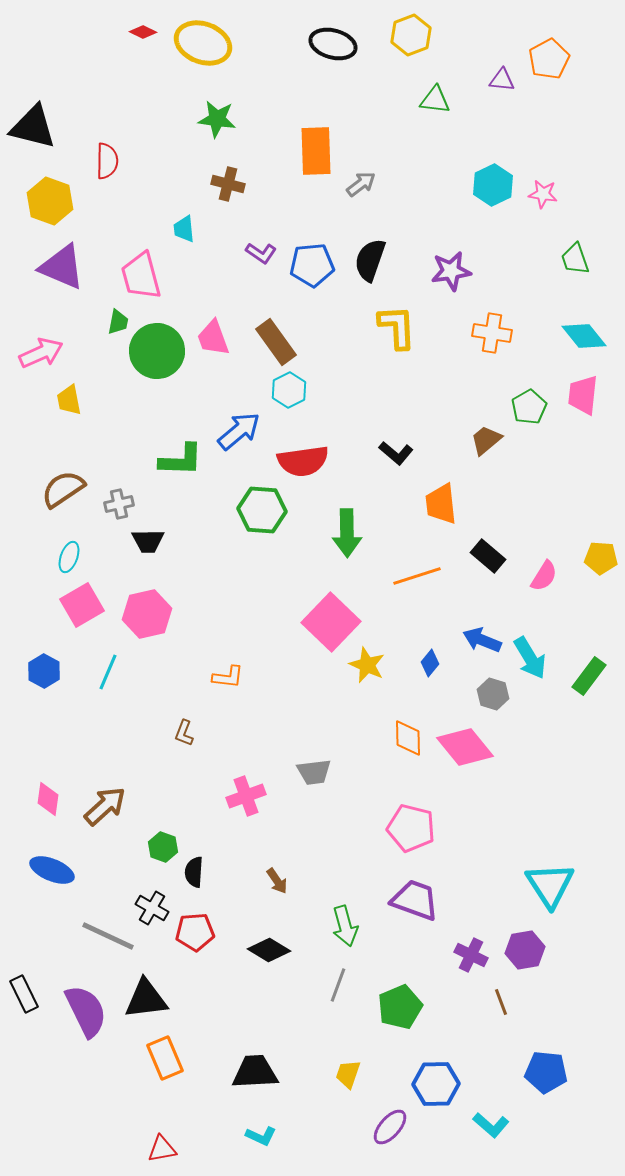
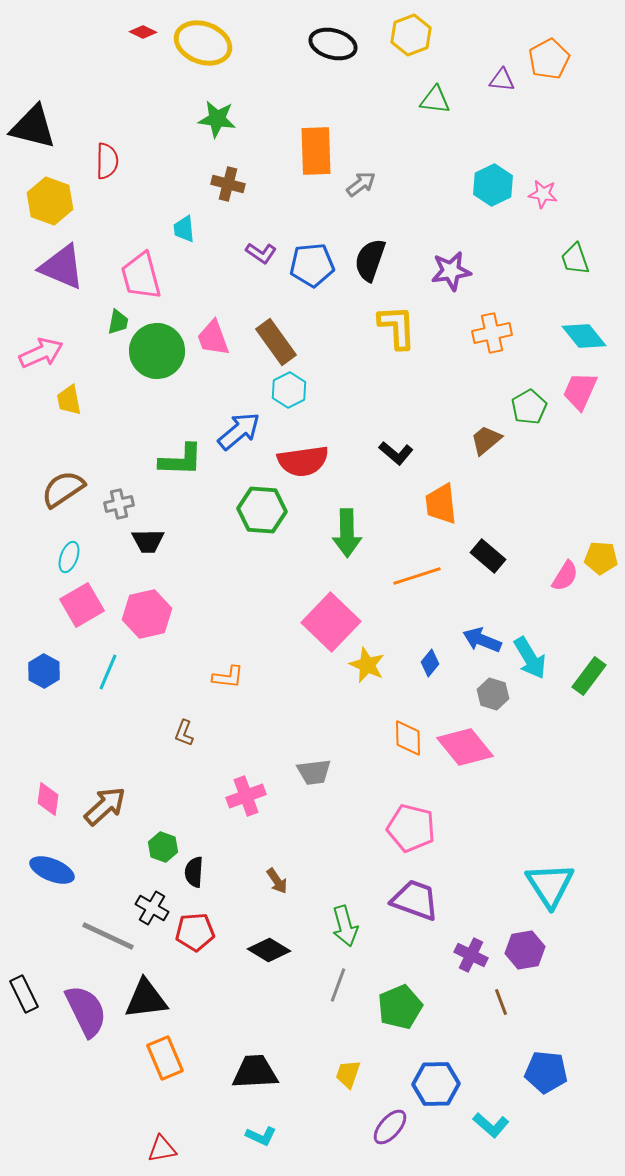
orange cross at (492, 333): rotated 21 degrees counterclockwise
pink trapezoid at (583, 395): moved 3 px left, 4 px up; rotated 18 degrees clockwise
pink semicircle at (544, 576): moved 21 px right
